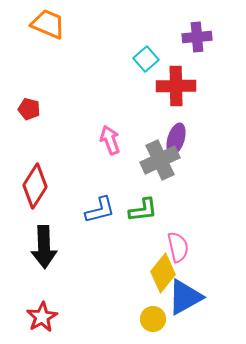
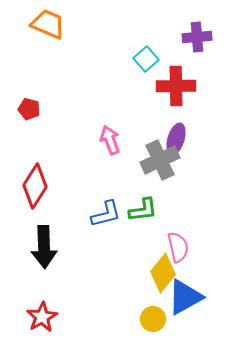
blue L-shape: moved 6 px right, 4 px down
